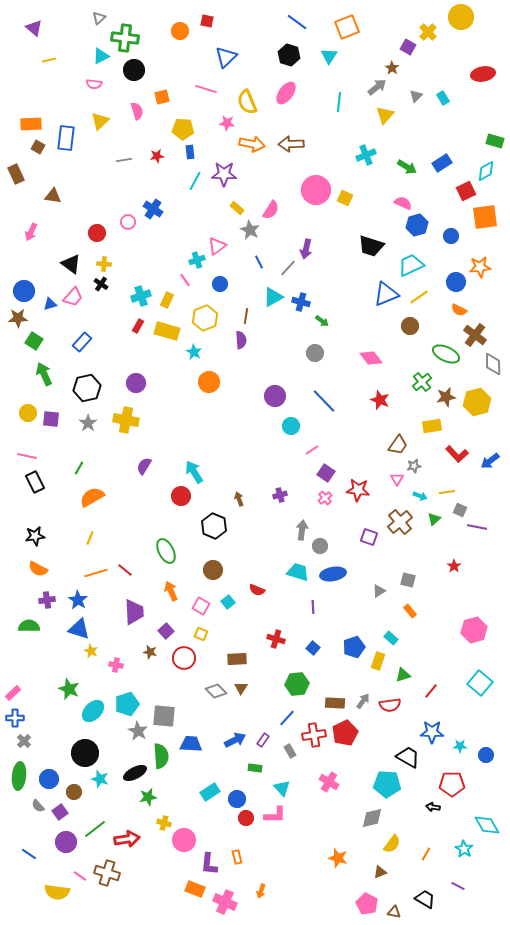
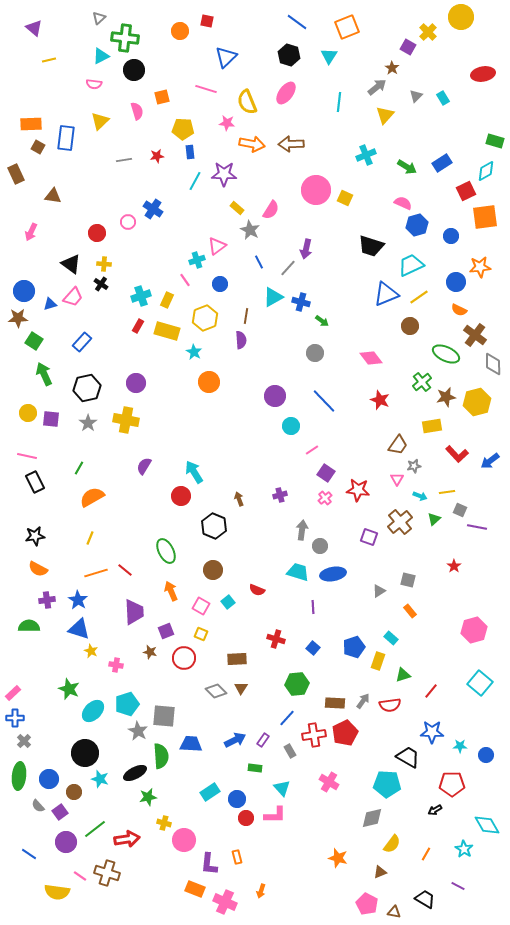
purple square at (166, 631): rotated 21 degrees clockwise
black arrow at (433, 807): moved 2 px right, 3 px down; rotated 40 degrees counterclockwise
